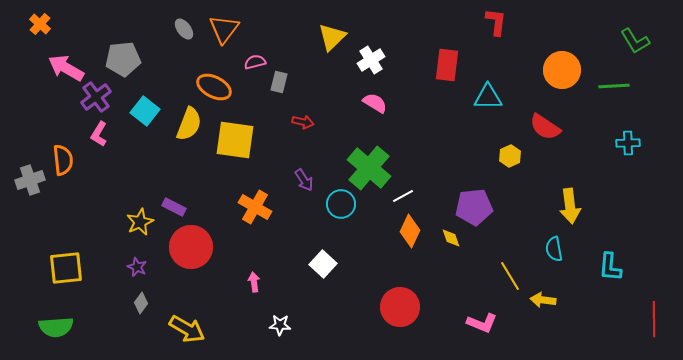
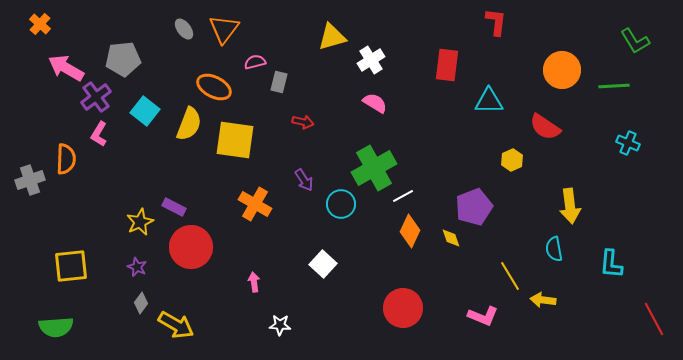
yellow triangle at (332, 37): rotated 28 degrees clockwise
cyan triangle at (488, 97): moved 1 px right, 4 px down
cyan cross at (628, 143): rotated 25 degrees clockwise
yellow hexagon at (510, 156): moved 2 px right, 4 px down
orange semicircle at (63, 160): moved 3 px right, 1 px up; rotated 8 degrees clockwise
green cross at (369, 168): moved 5 px right; rotated 21 degrees clockwise
orange cross at (255, 207): moved 3 px up
purple pentagon at (474, 207): rotated 15 degrees counterclockwise
cyan L-shape at (610, 267): moved 1 px right, 3 px up
yellow square at (66, 268): moved 5 px right, 2 px up
red circle at (400, 307): moved 3 px right, 1 px down
red line at (654, 319): rotated 28 degrees counterclockwise
pink L-shape at (482, 323): moved 1 px right, 7 px up
yellow arrow at (187, 329): moved 11 px left, 4 px up
